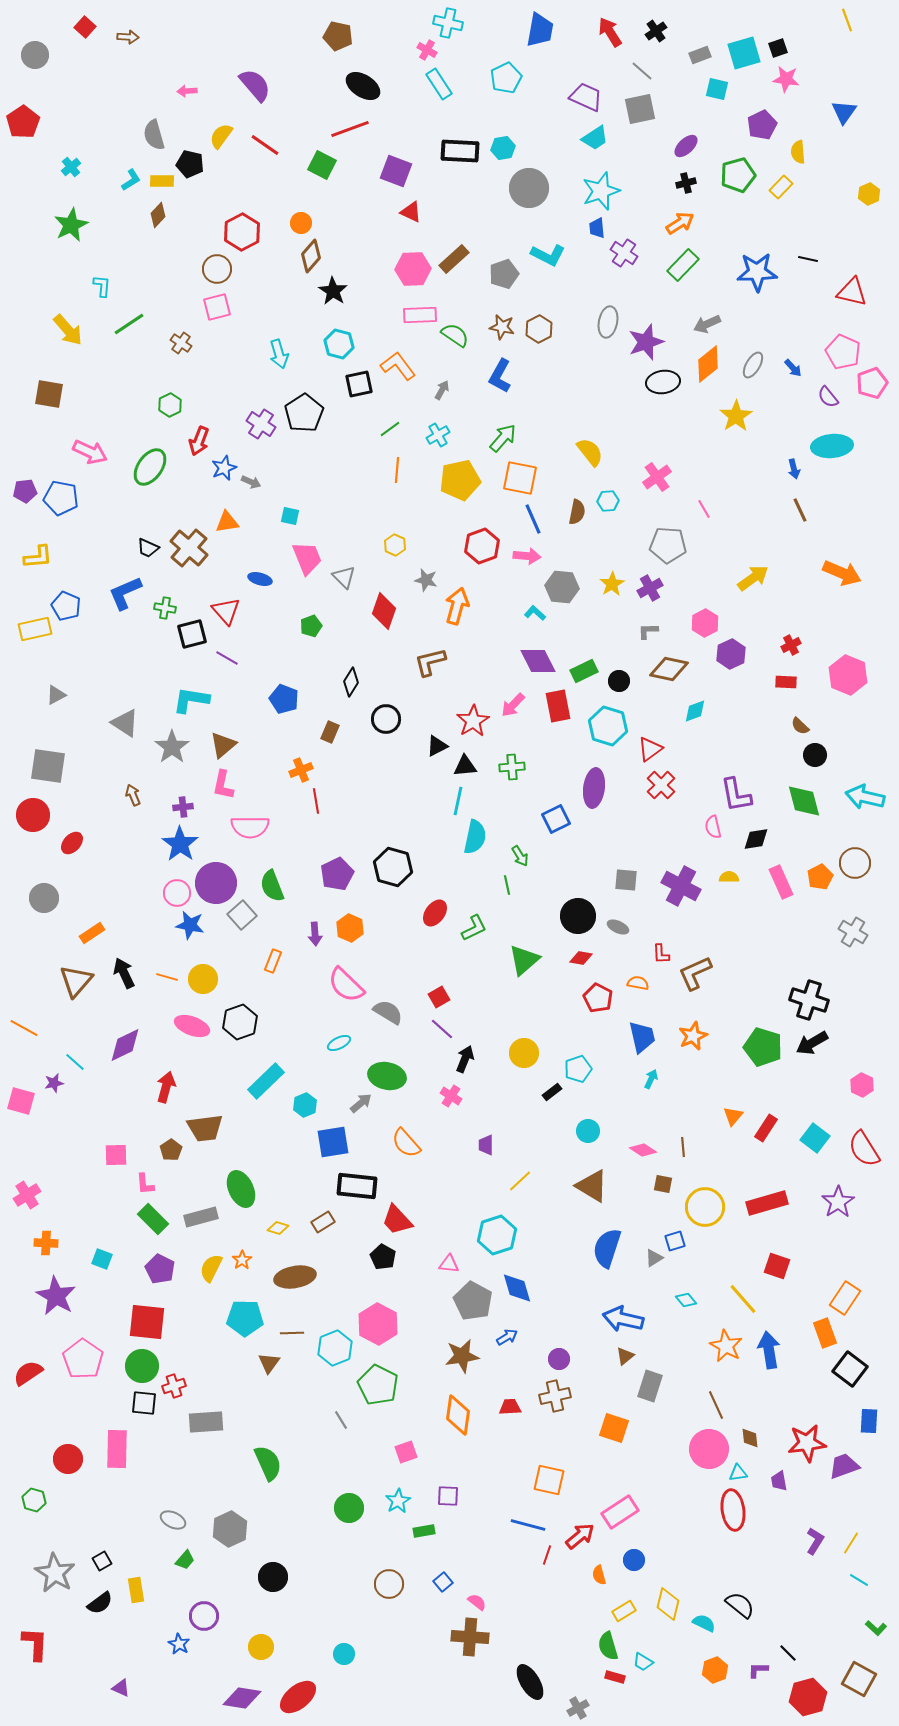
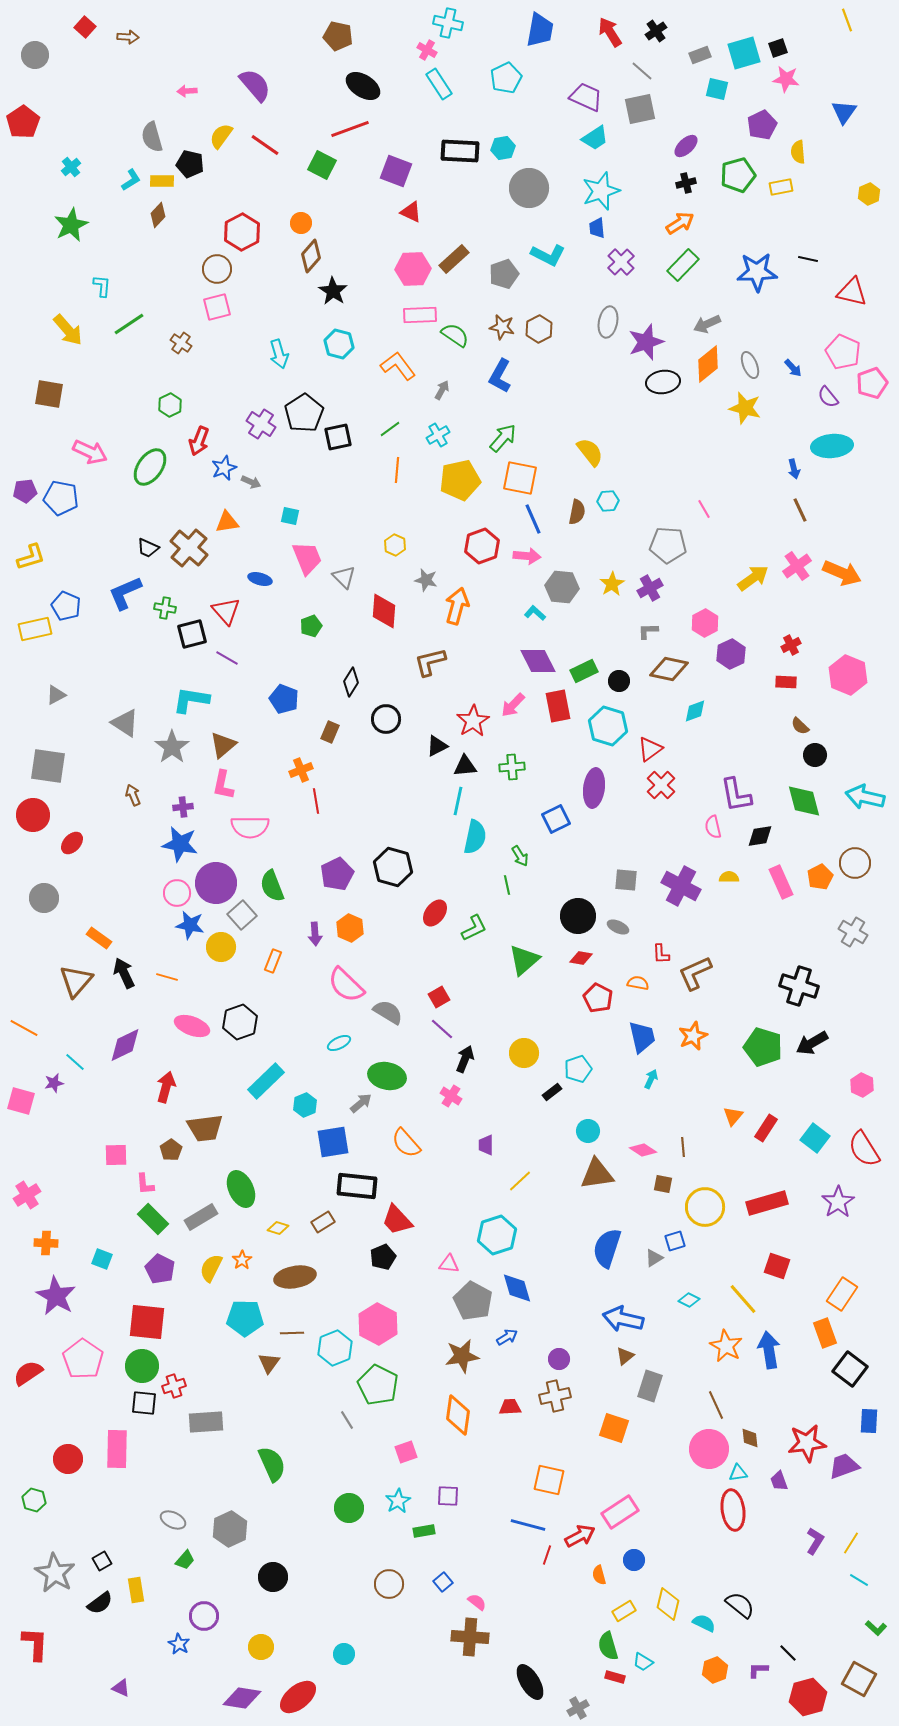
gray semicircle at (154, 135): moved 2 px left, 2 px down
yellow rectangle at (781, 187): rotated 35 degrees clockwise
purple cross at (624, 253): moved 3 px left, 9 px down; rotated 12 degrees clockwise
gray ellipse at (753, 365): moved 3 px left; rotated 52 degrees counterclockwise
black square at (359, 384): moved 21 px left, 53 px down
yellow star at (736, 416): moved 9 px right, 8 px up; rotated 24 degrees counterclockwise
pink cross at (657, 477): moved 140 px right, 89 px down
yellow L-shape at (38, 557): moved 7 px left; rotated 12 degrees counterclockwise
red diamond at (384, 611): rotated 15 degrees counterclockwise
black diamond at (756, 839): moved 4 px right, 3 px up
blue star at (180, 844): rotated 24 degrees counterclockwise
orange rectangle at (92, 933): moved 7 px right, 5 px down; rotated 70 degrees clockwise
yellow circle at (203, 979): moved 18 px right, 32 px up
black cross at (809, 1000): moved 10 px left, 14 px up
brown triangle at (592, 1186): moved 5 px right, 12 px up; rotated 39 degrees counterclockwise
gray rectangle at (201, 1217): rotated 16 degrees counterclockwise
black pentagon at (383, 1257): rotated 20 degrees clockwise
orange rectangle at (845, 1298): moved 3 px left, 4 px up
cyan diamond at (686, 1300): moved 3 px right; rotated 25 degrees counterclockwise
gray line at (341, 1420): moved 6 px right
green semicircle at (268, 1463): moved 4 px right, 1 px down
purple trapezoid at (779, 1481): rotated 10 degrees counterclockwise
red arrow at (580, 1536): rotated 12 degrees clockwise
